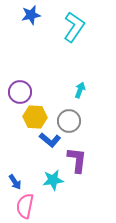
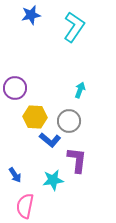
purple circle: moved 5 px left, 4 px up
blue arrow: moved 7 px up
